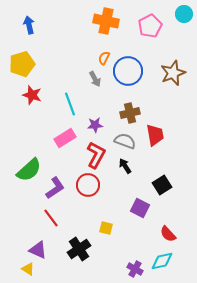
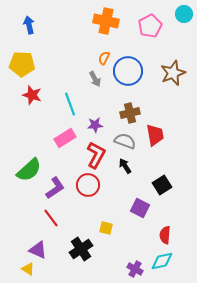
yellow pentagon: rotated 20 degrees clockwise
red semicircle: moved 3 px left, 1 px down; rotated 48 degrees clockwise
black cross: moved 2 px right
